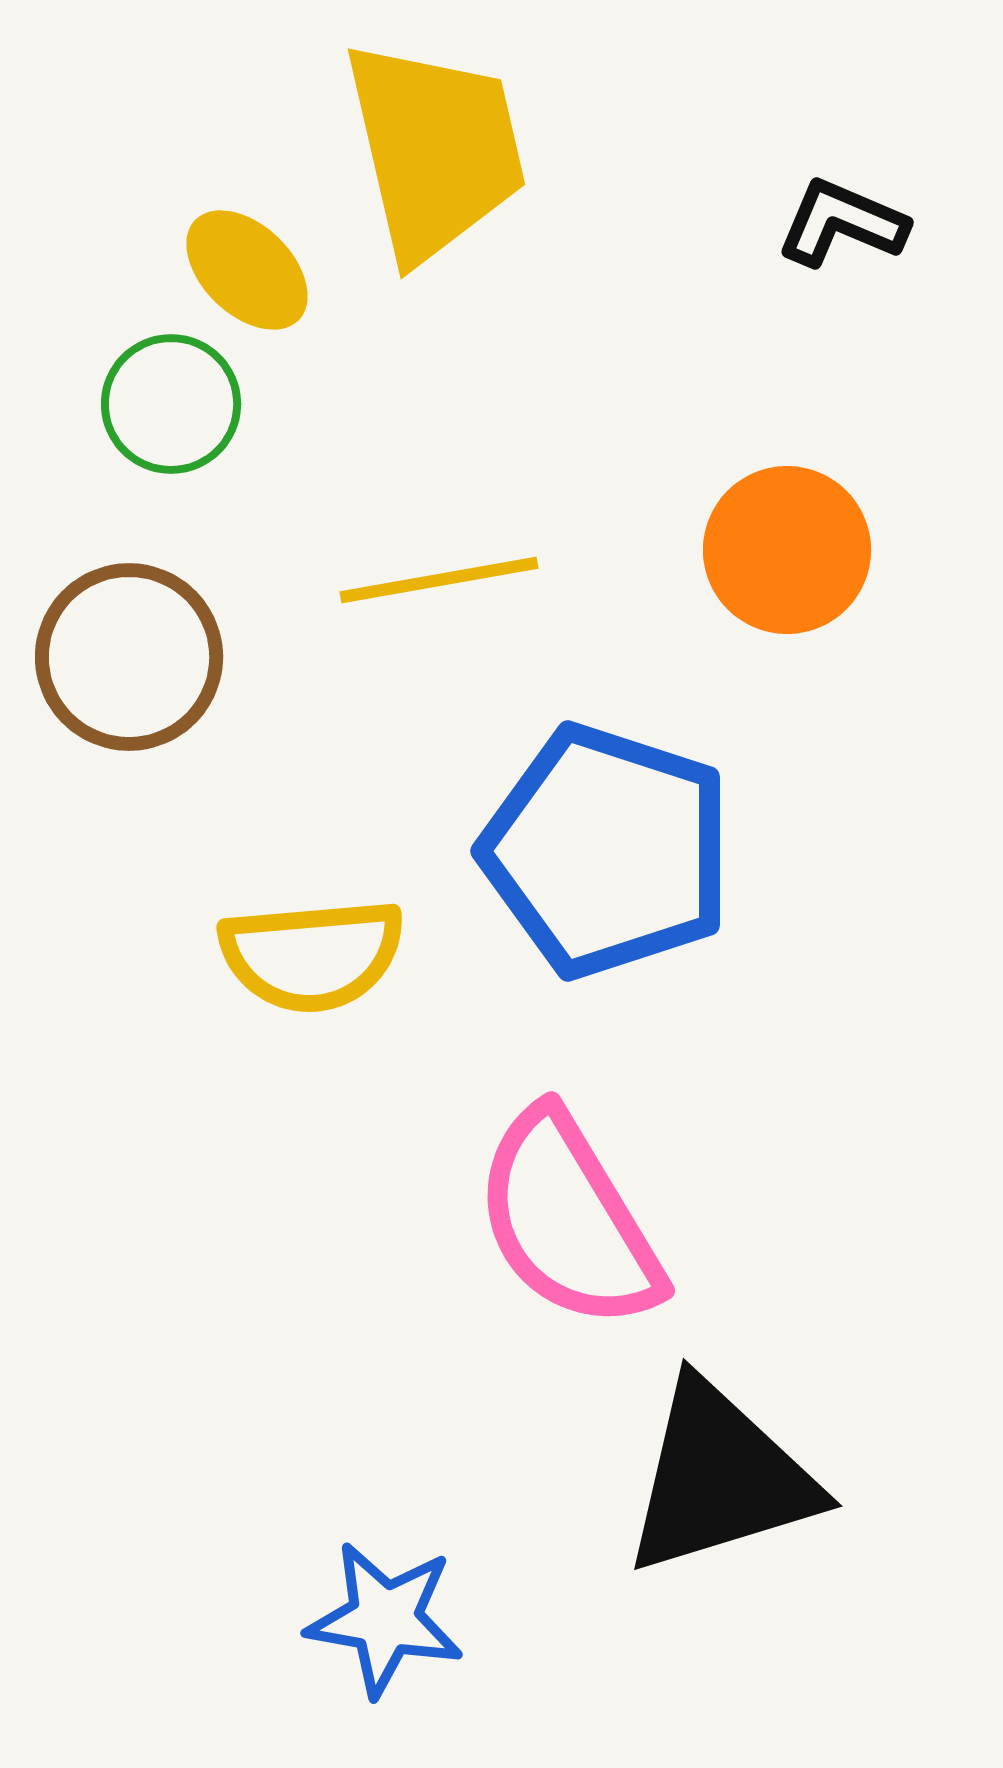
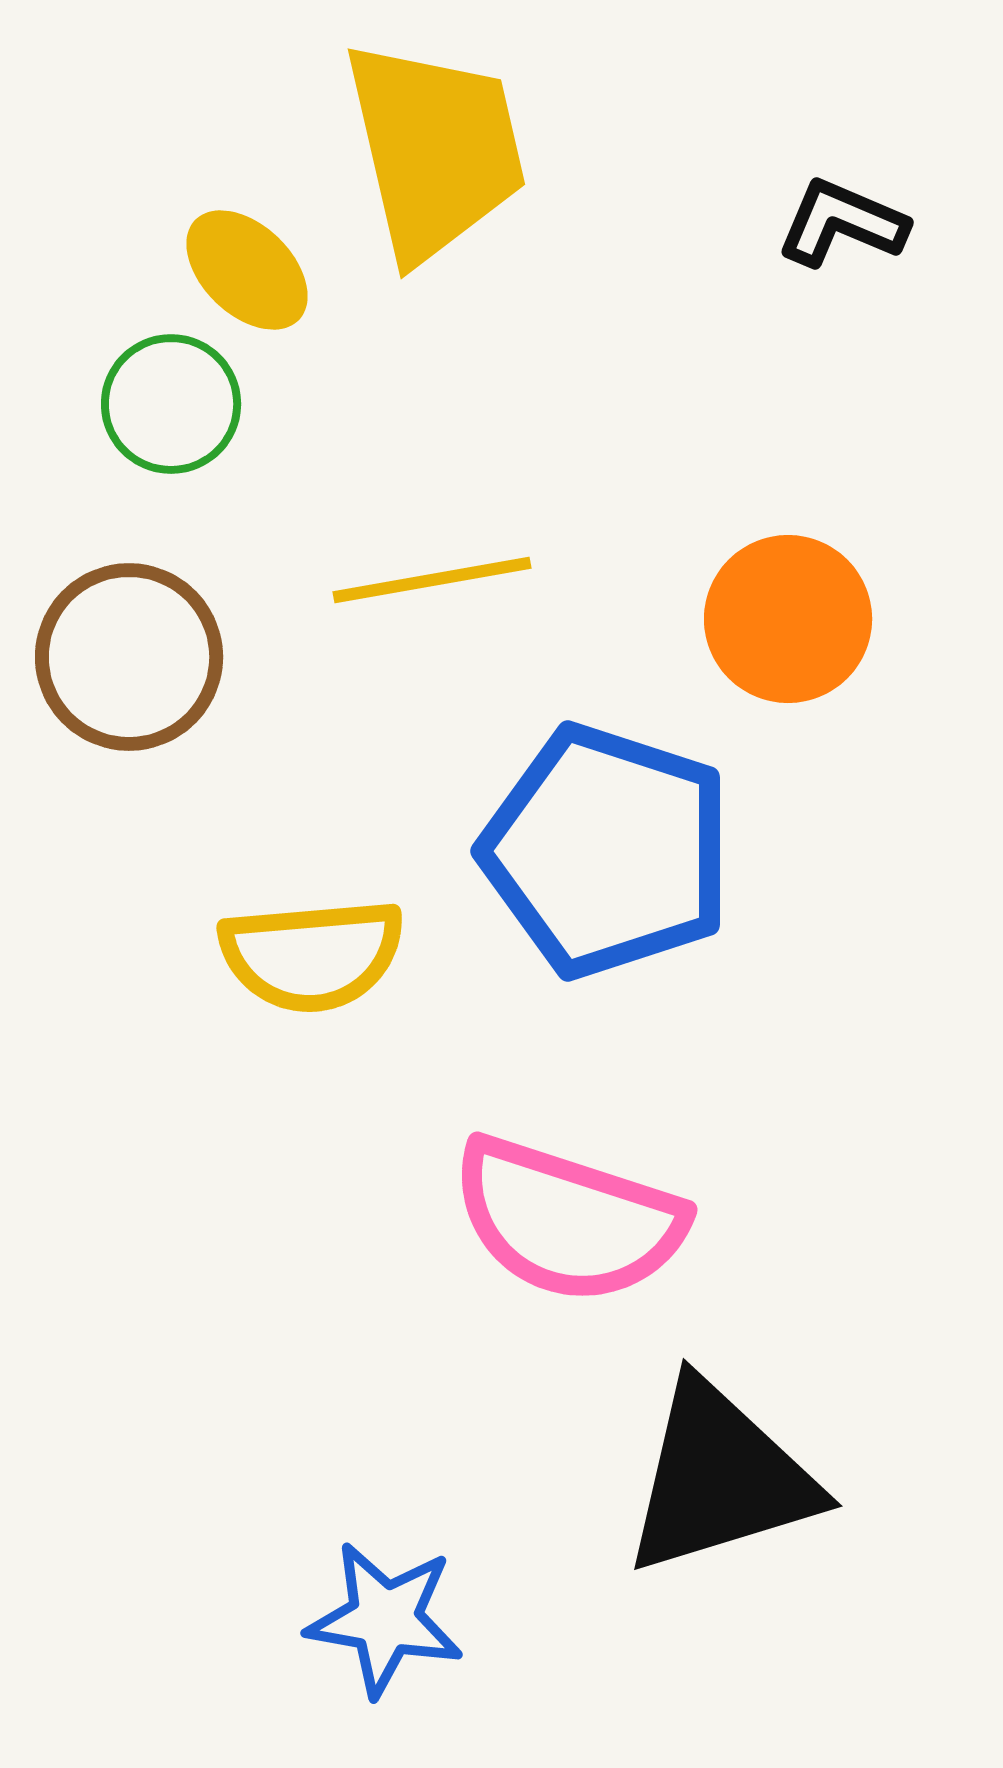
orange circle: moved 1 px right, 69 px down
yellow line: moved 7 px left
pink semicircle: rotated 41 degrees counterclockwise
